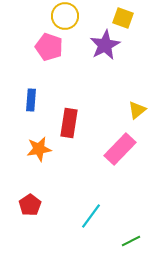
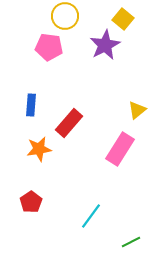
yellow square: moved 1 px down; rotated 20 degrees clockwise
pink pentagon: rotated 12 degrees counterclockwise
blue rectangle: moved 5 px down
red rectangle: rotated 32 degrees clockwise
pink rectangle: rotated 12 degrees counterclockwise
red pentagon: moved 1 px right, 3 px up
green line: moved 1 px down
